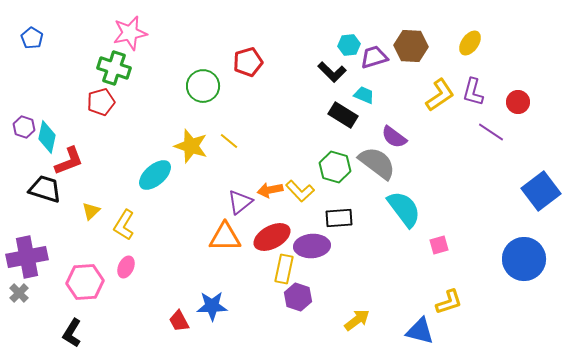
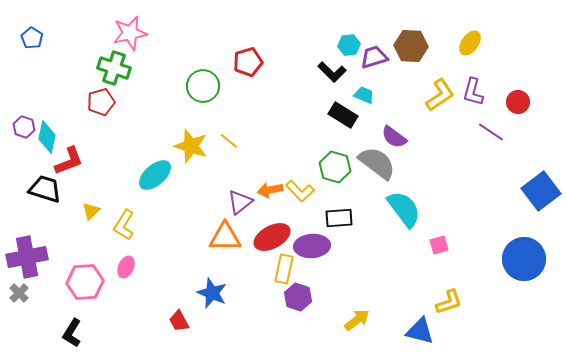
blue star at (212, 306): moved 13 px up; rotated 24 degrees clockwise
